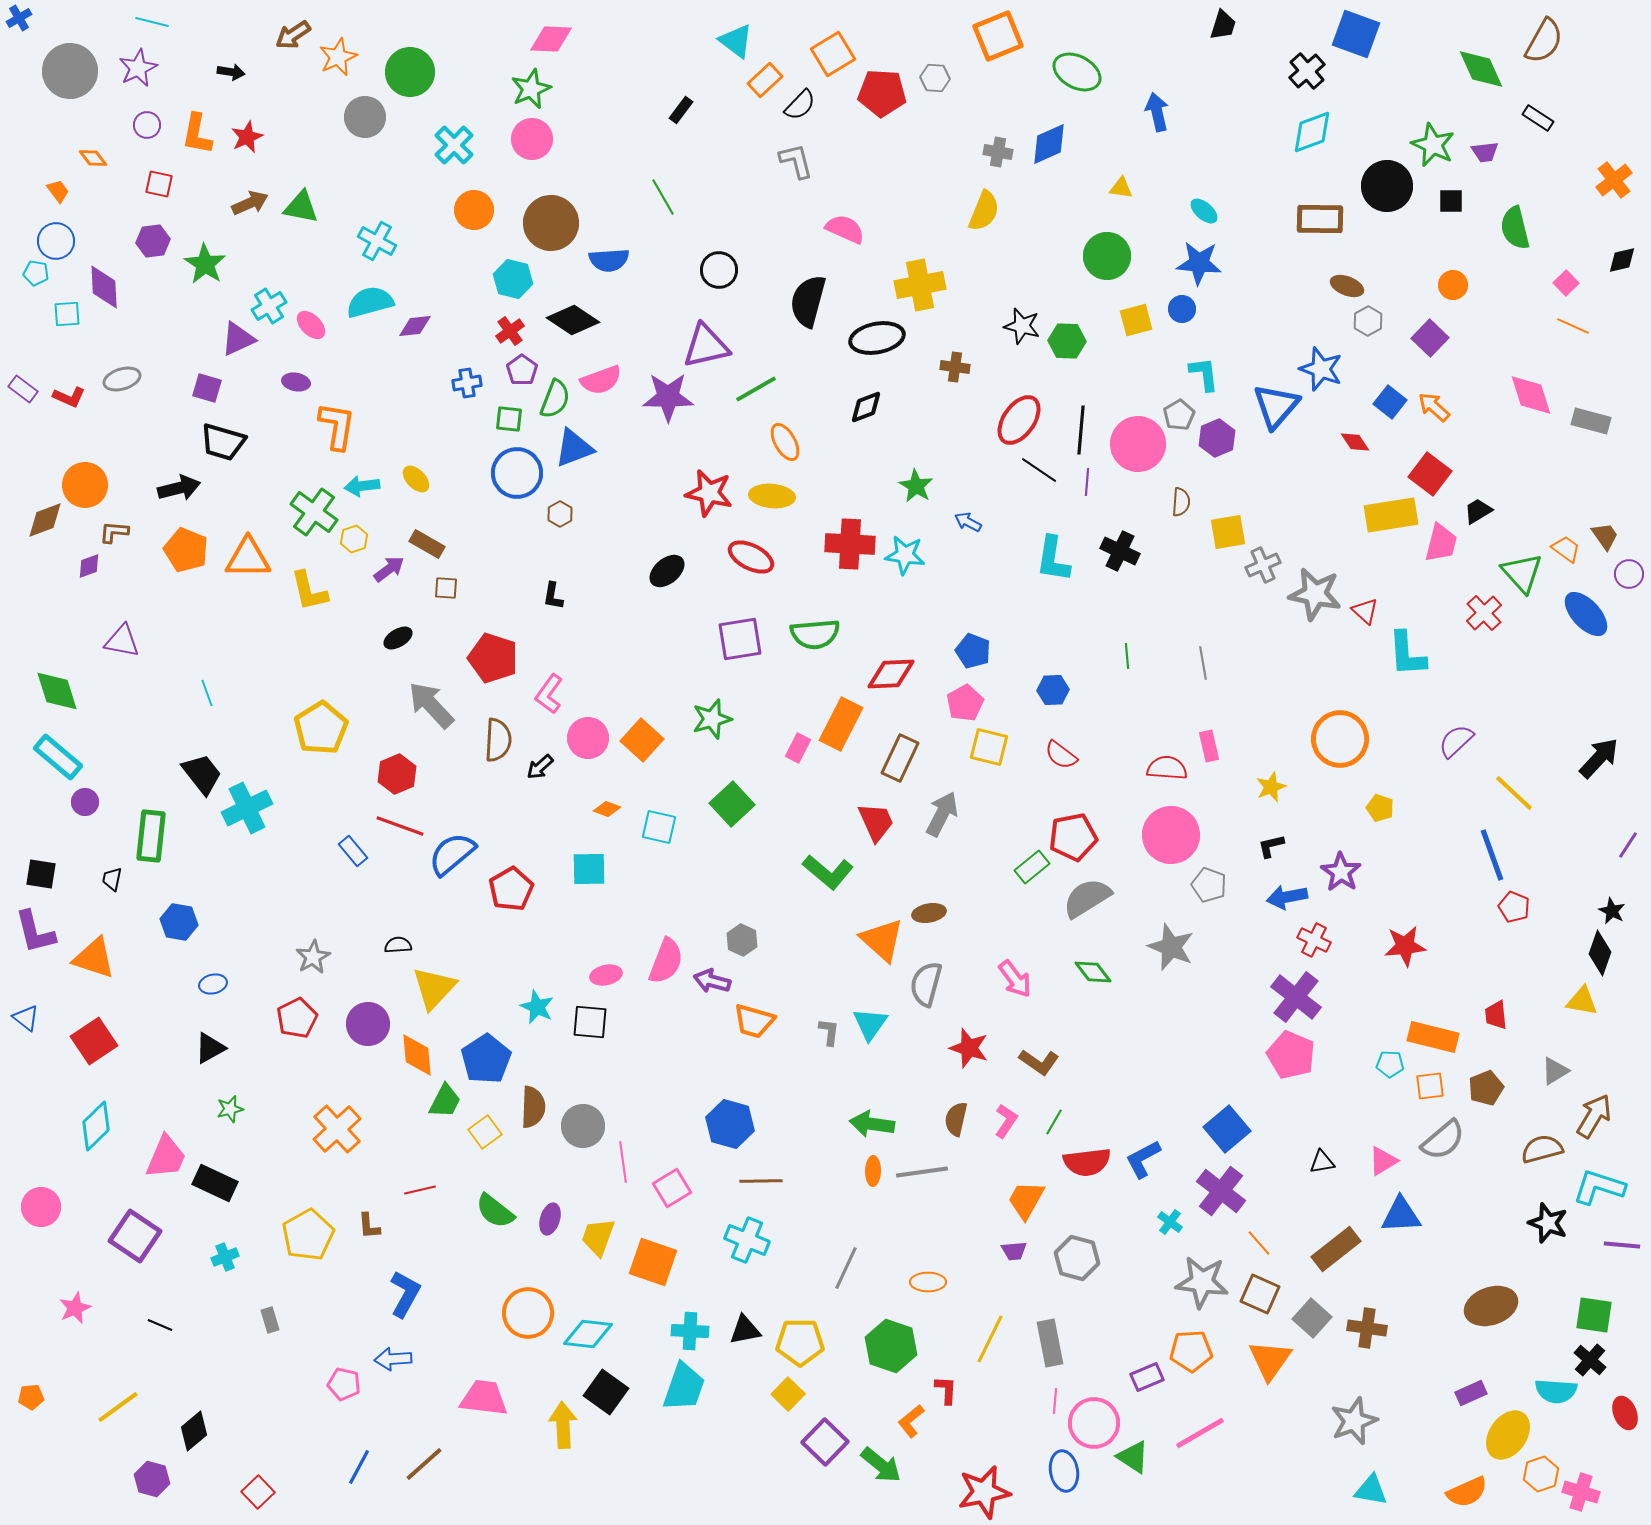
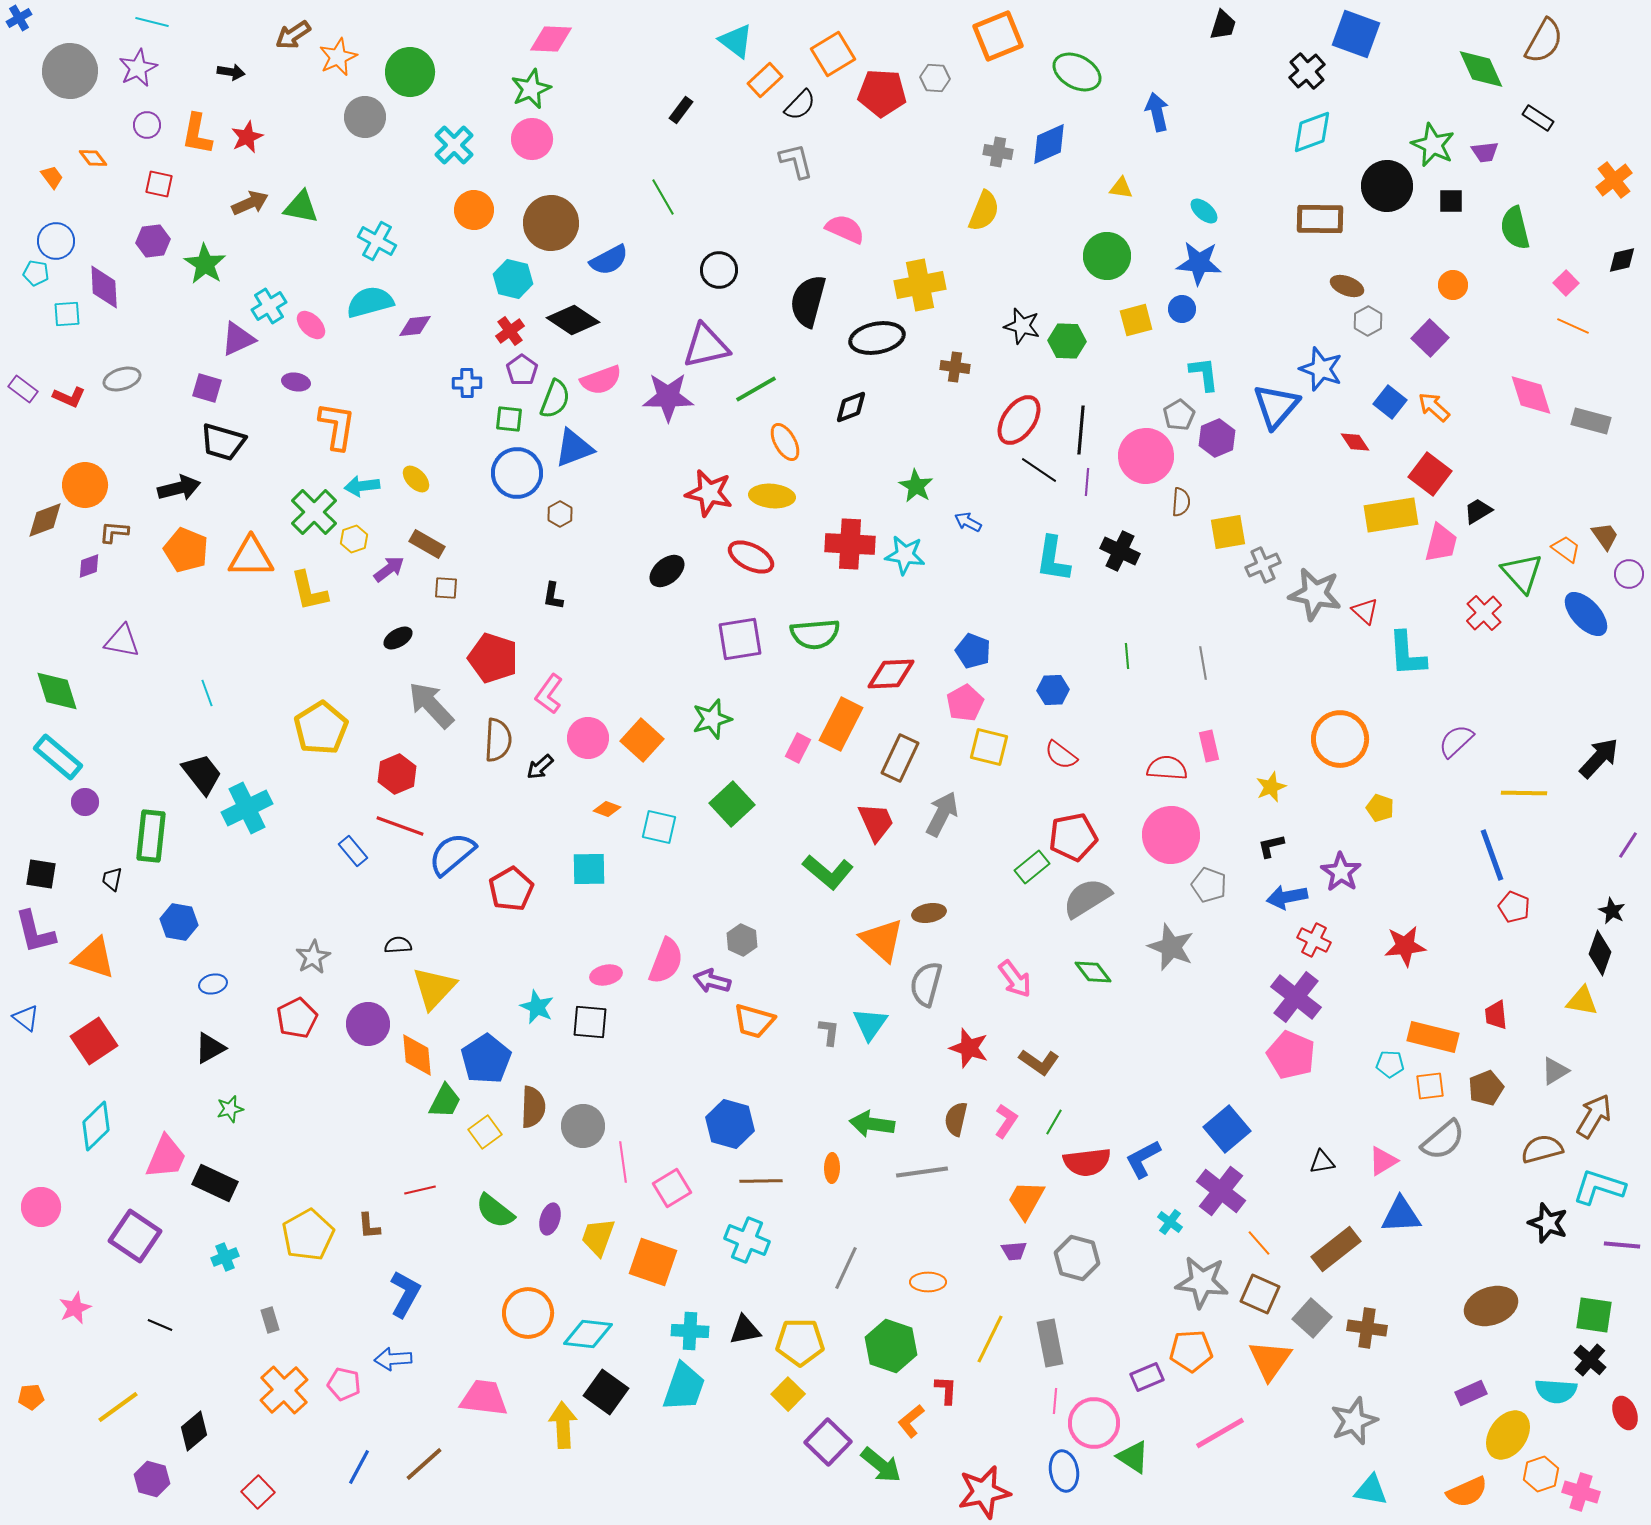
orange trapezoid at (58, 191): moved 6 px left, 14 px up
blue semicircle at (609, 260): rotated 24 degrees counterclockwise
blue cross at (467, 383): rotated 8 degrees clockwise
black diamond at (866, 407): moved 15 px left
pink circle at (1138, 444): moved 8 px right, 12 px down
green cross at (314, 512): rotated 9 degrees clockwise
orange triangle at (248, 558): moved 3 px right, 1 px up
yellow line at (1514, 793): moved 10 px right; rotated 42 degrees counterclockwise
orange cross at (337, 1129): moved 53 px left, 261 px down
orange ellipse at (873, 1171): moved 41 px left, 3 px up
pink line at (1200, 1433): moved 20 px right
purple square at (825, 1442): moved 3 px right
